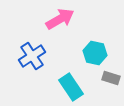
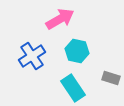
cyan hexagon: moved 18 px left, 2 px up
cyan rectangle: moved 2 px right, 1 px down
